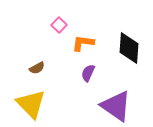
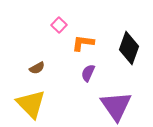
black diamond: rotated 16 degrees clockwise
purple triangle: rotated 20 degrees clockwise
